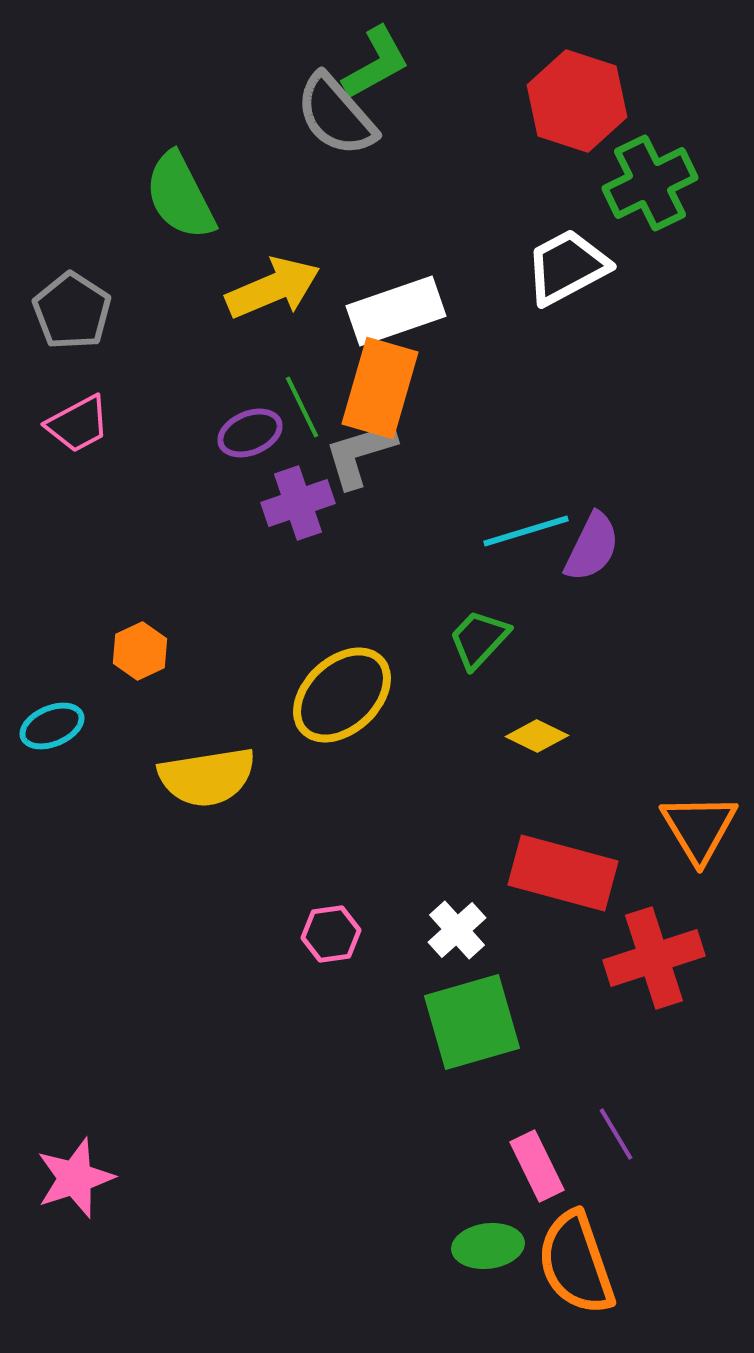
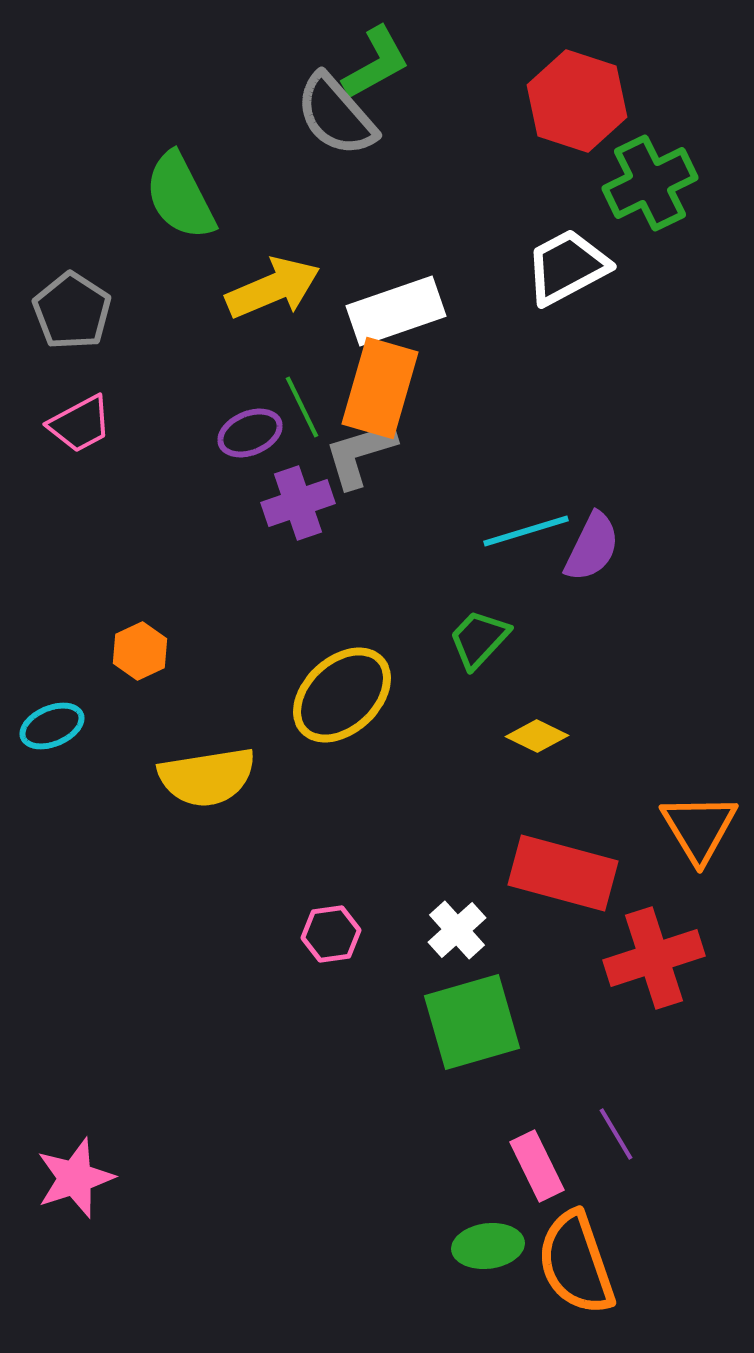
pink trapezoid: moved 2 px right
